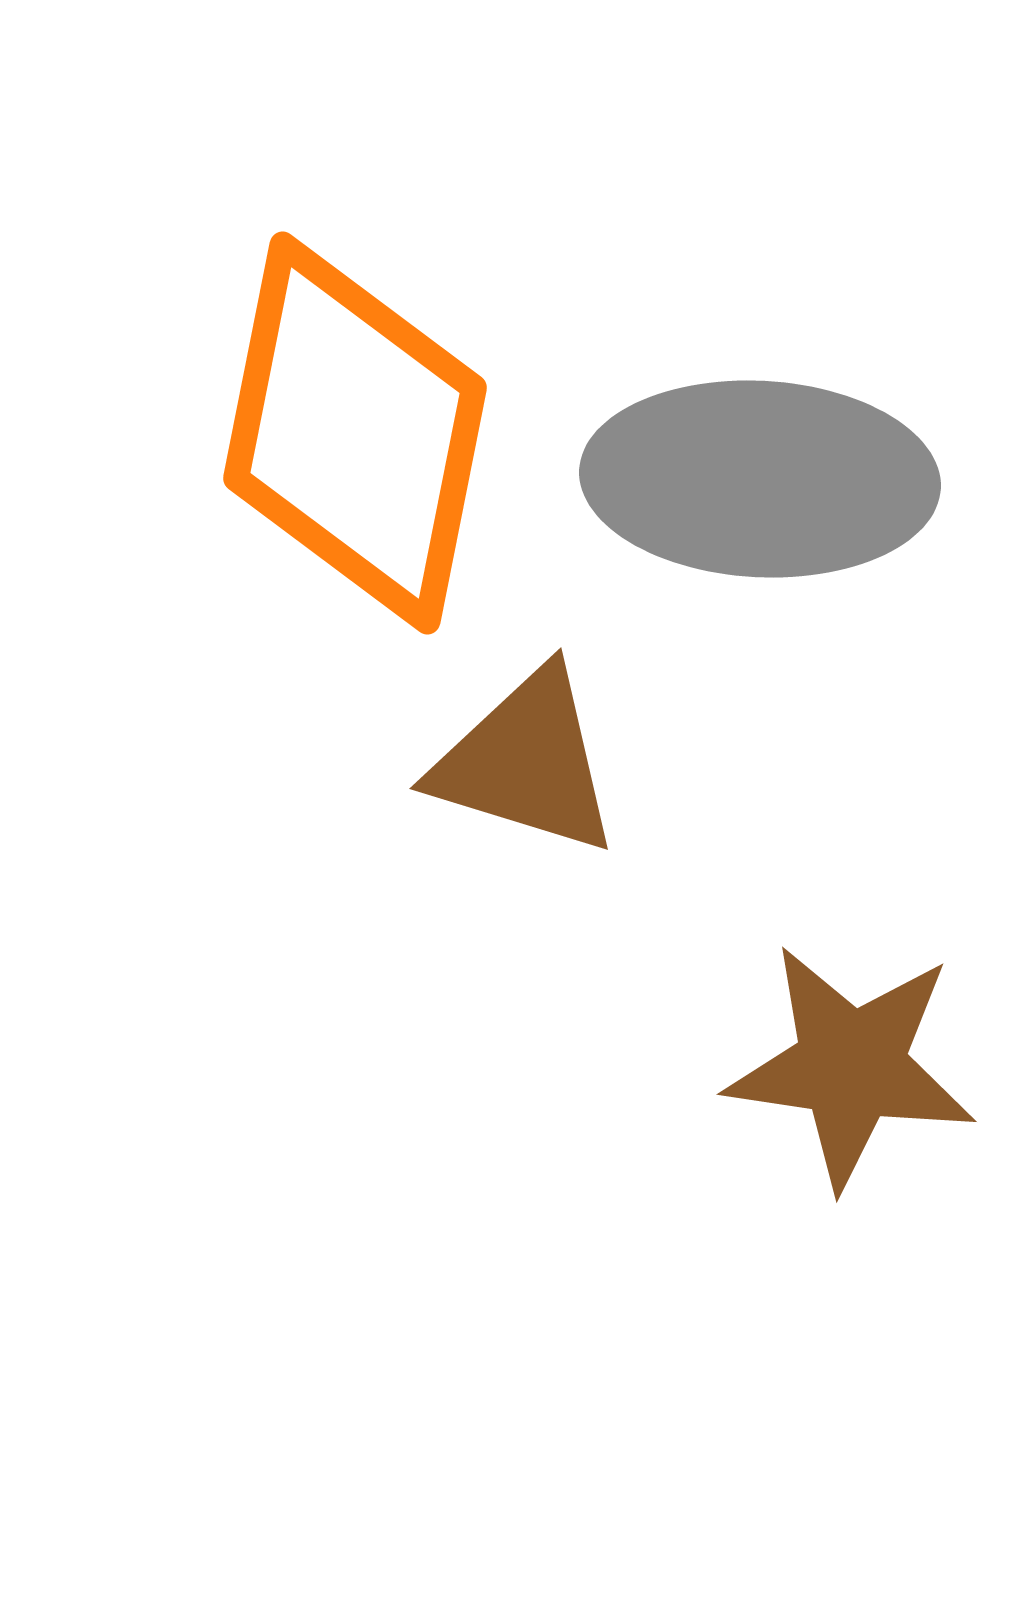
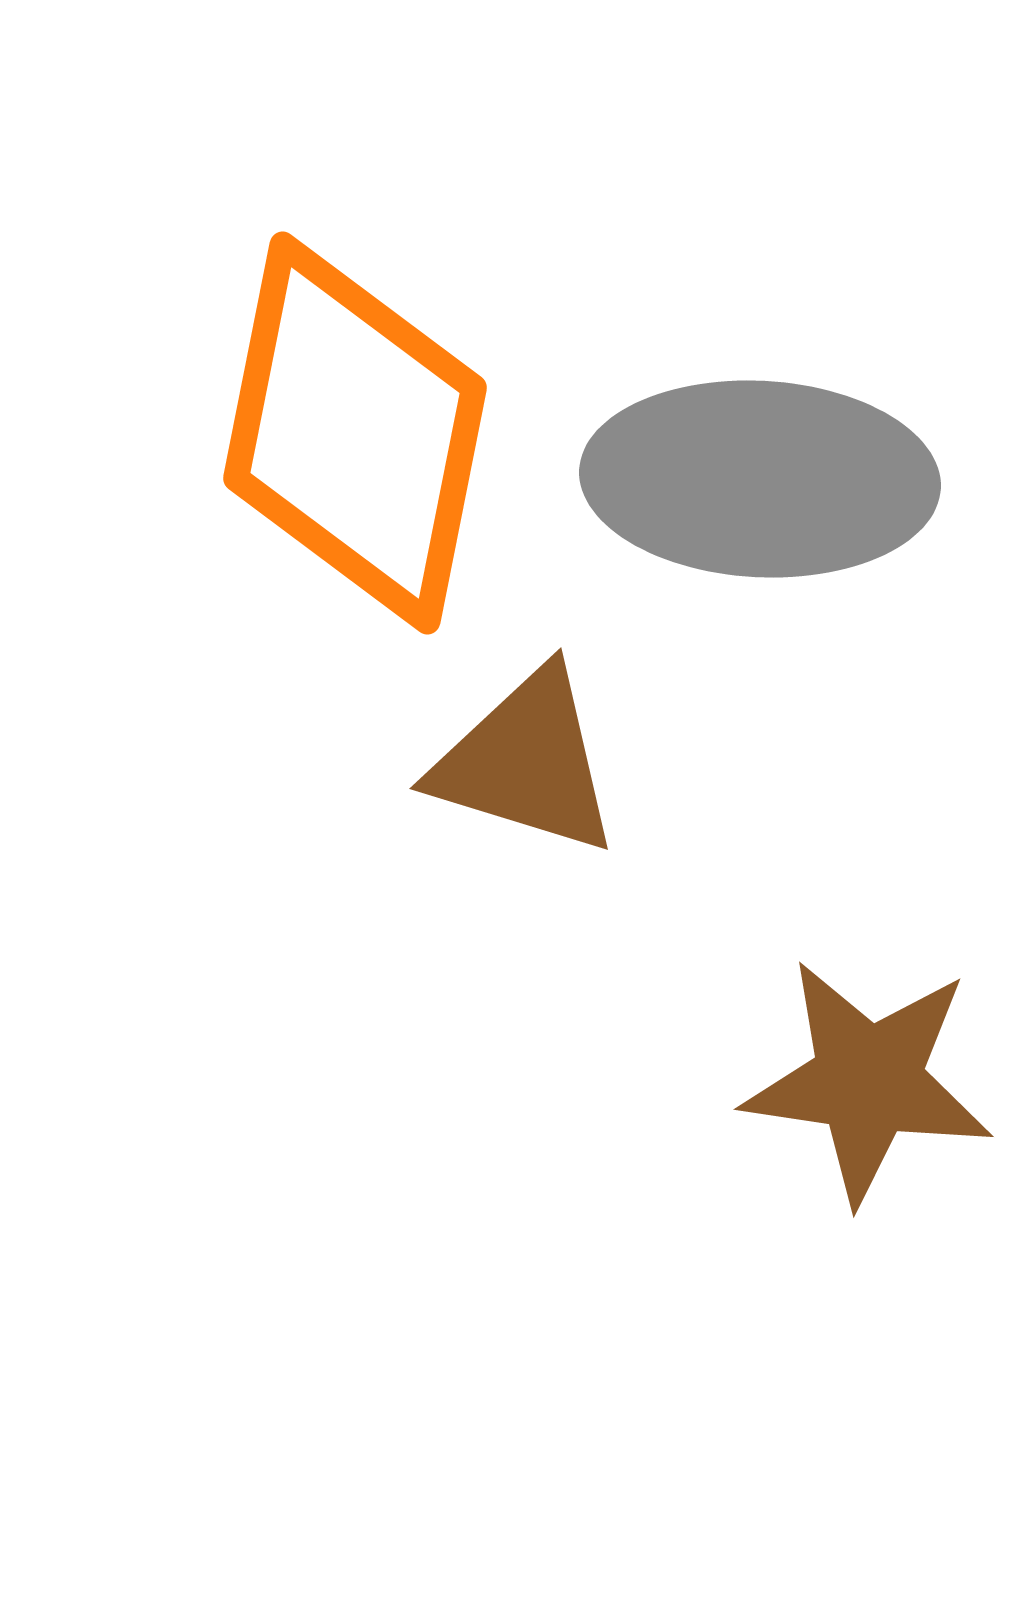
brown star: moved 17 px right, 15 px down
